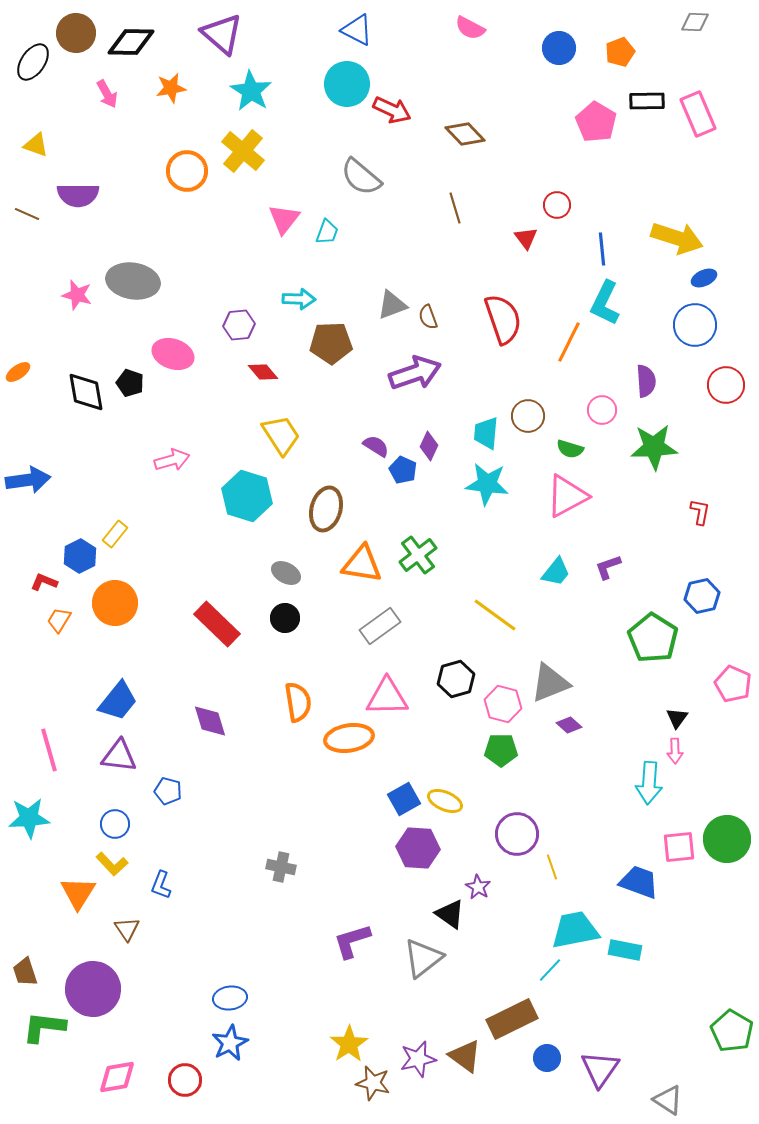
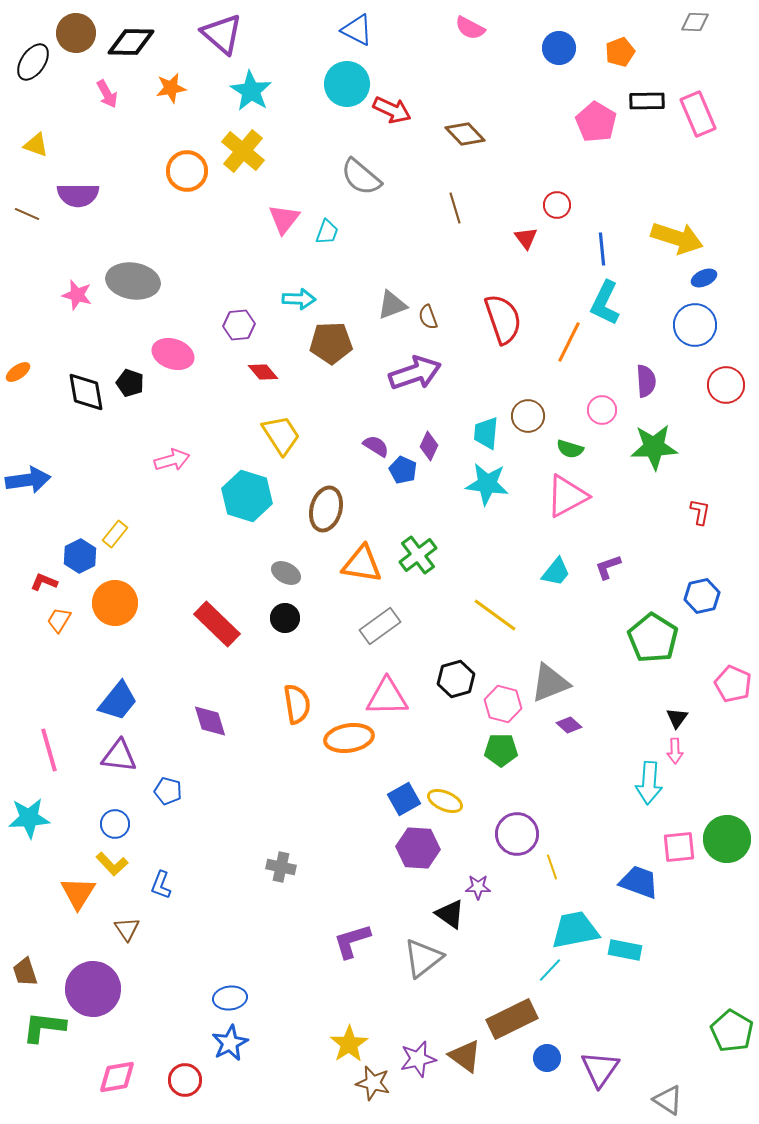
orange semicircle at (298, 702): moved 1 px left, 2 px down
purple star at (478, 887): rotated 30 degrees counterclockwise
